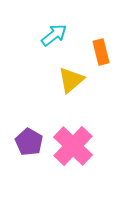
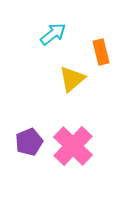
cyan arrow: moved 1 px left, 1 px up
yellow triangle: moved 1 px right, 1 px up
purple pentagon: rotated 20 degrees clockwise
